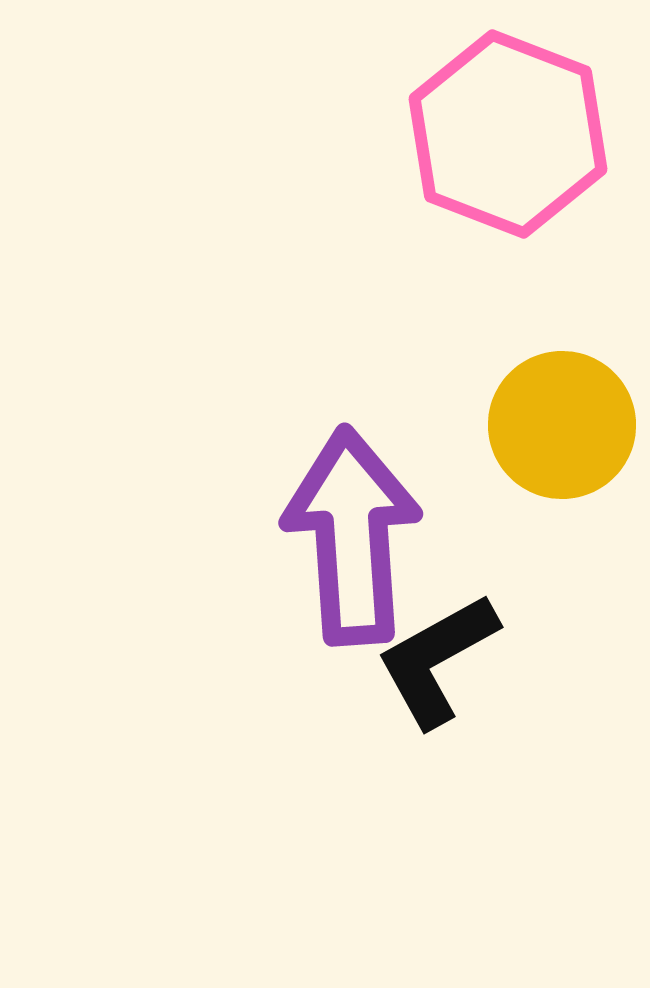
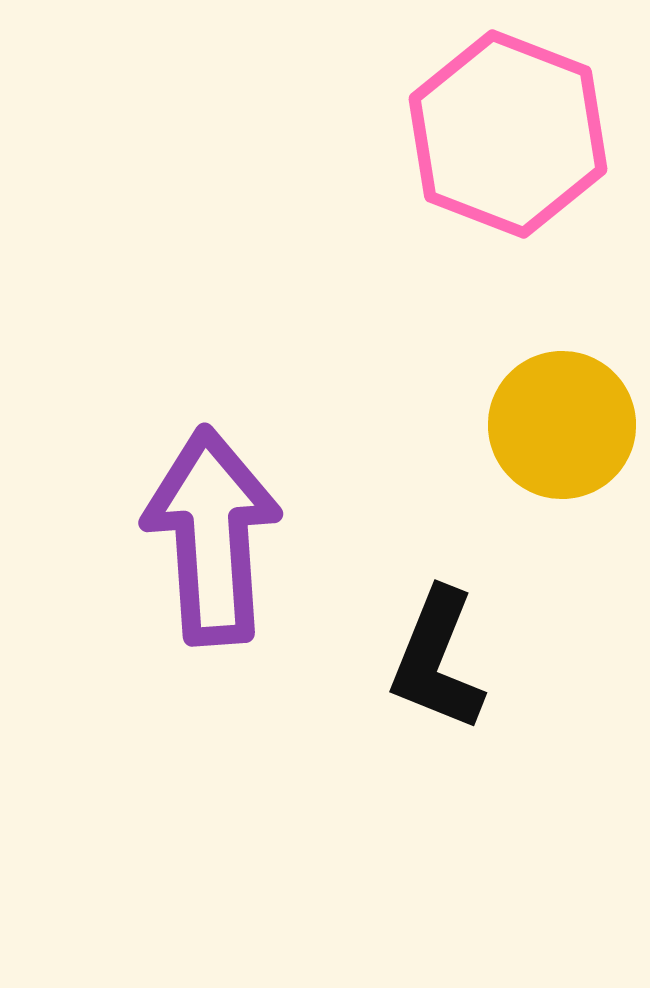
purple arrow: moved 140 px left
black L-shape: rotated 39 degrees counterclockwise
